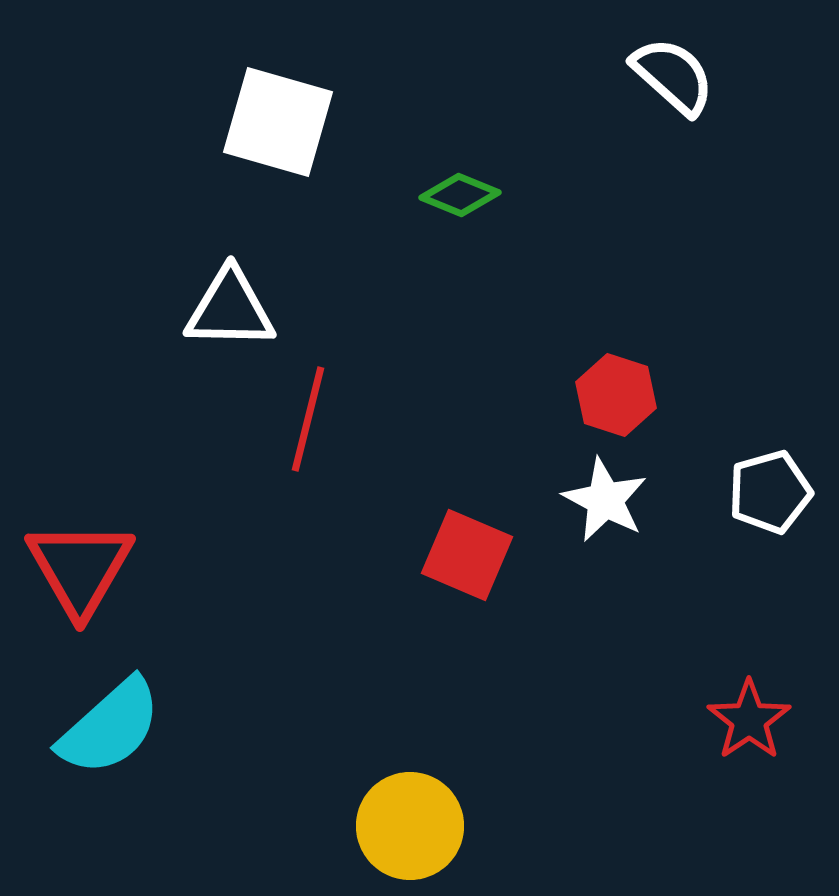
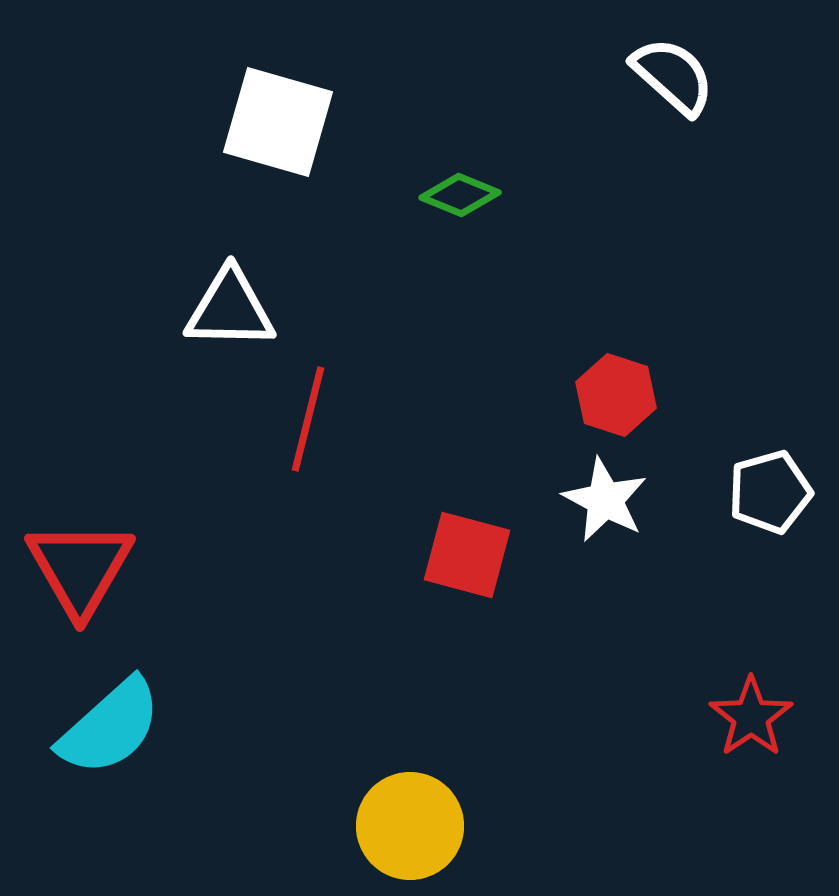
red square: rotated 8 degrees counterclockwise
red star: moved 2 px right, 3 px up
